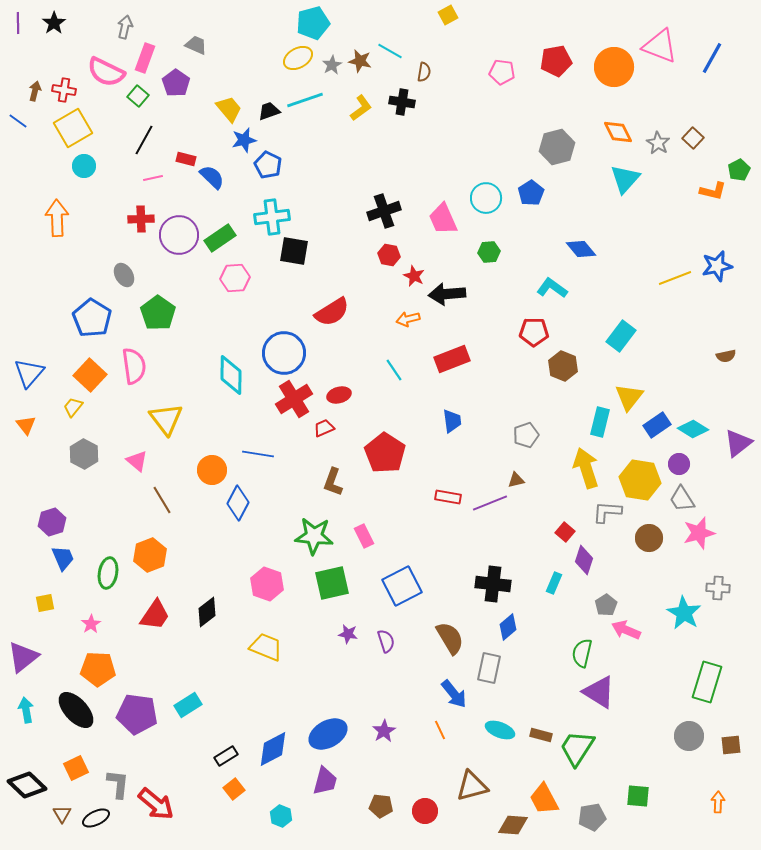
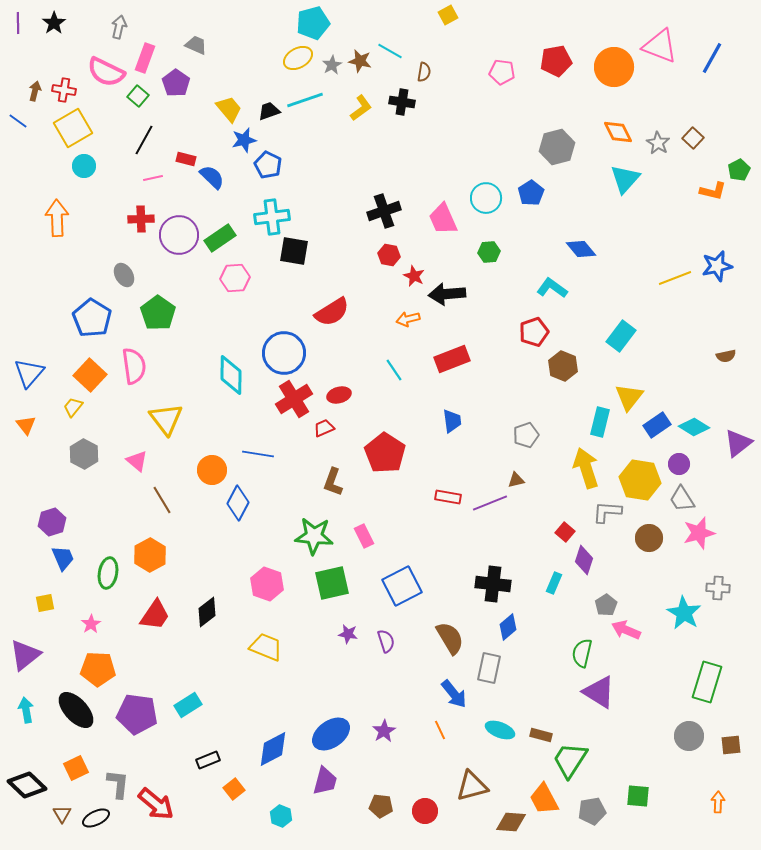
gray arrow at (125, 27): moved 6 px left
red pentagon at (534, 332): rotated 20 degrees counterclockwise
cyan diamond at (693, 429): moved 1 px right, 2 px up
orange hexagon at (150, 555): rotated 8 degrees counterclockwise
purple triangle at (23, 657): moved 2 px right, 2 px up
blue ellipse at (328, 734): moved 3 px right; rotated 6 degrees counterclockwise
green trapezoid at (577, 748): moved 7 px left, 12 px down
black rectangle at (226, 756): moved 18 px left, 4 px down; rotated 10 degrees clockwise
gray pentagon at (592, 817): moved 6 px up
brown diamond at (513, 825): moved 2 px left, 3 px up
